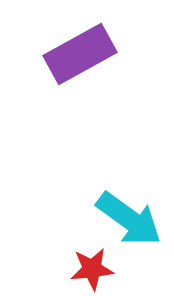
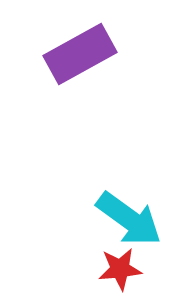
red star: moved 28 px right
